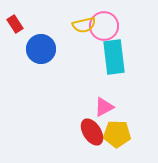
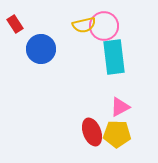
pink triangle: moved 16 px right
red ellipse: rotated 12 degrees clockwise
